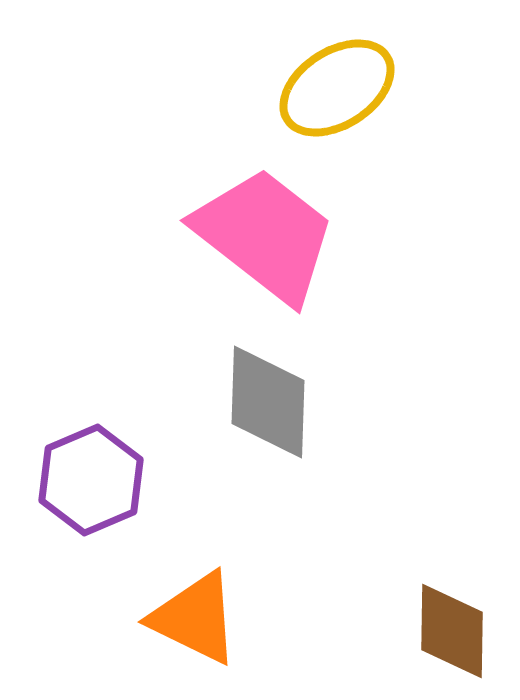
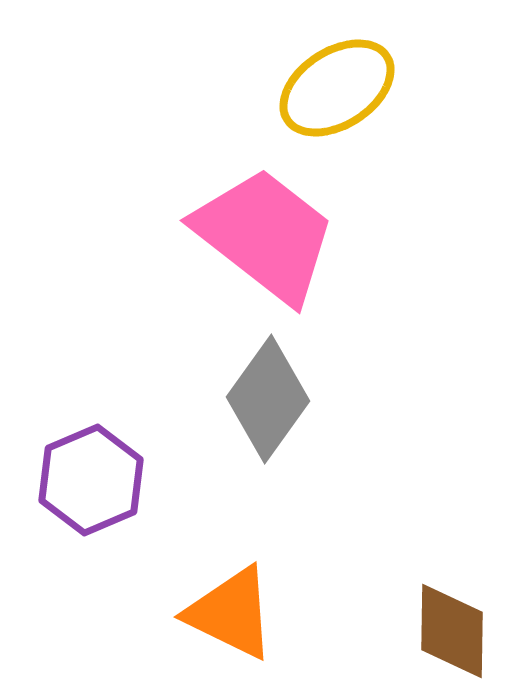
gray diamond: moved 3 px up; rotated 34 degrees clockwise
orange triangle: moved 36 px right, 5 px up
